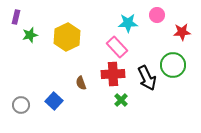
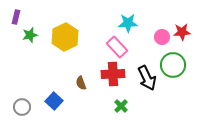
pink circle: moved 5 px right, 22 px down
yellow hexagon: moved 2 px left
green cross: moved 6 px down
gray circle: moved 1 px right, 2 px down
